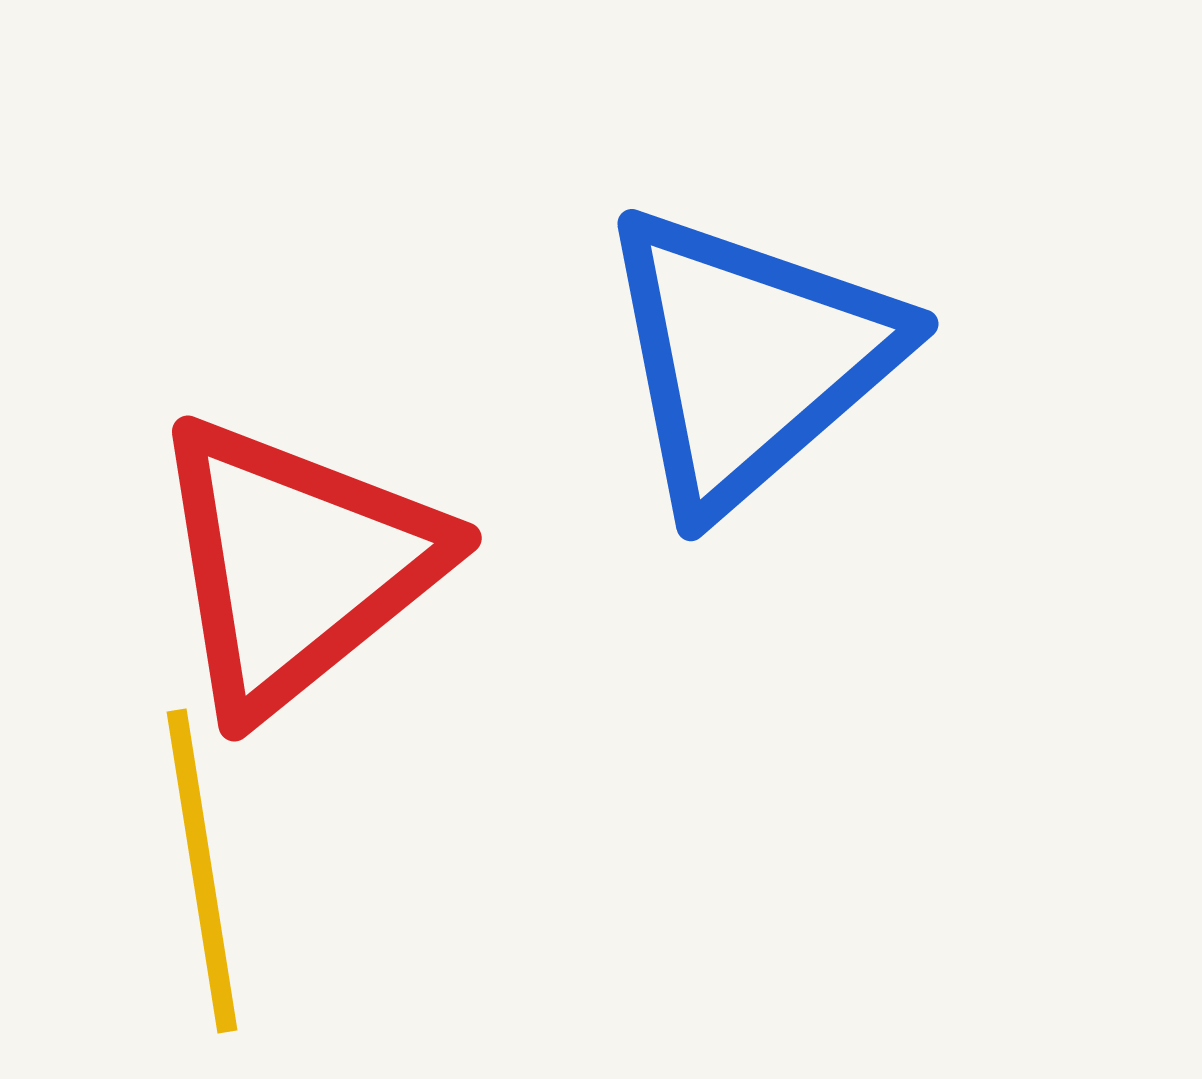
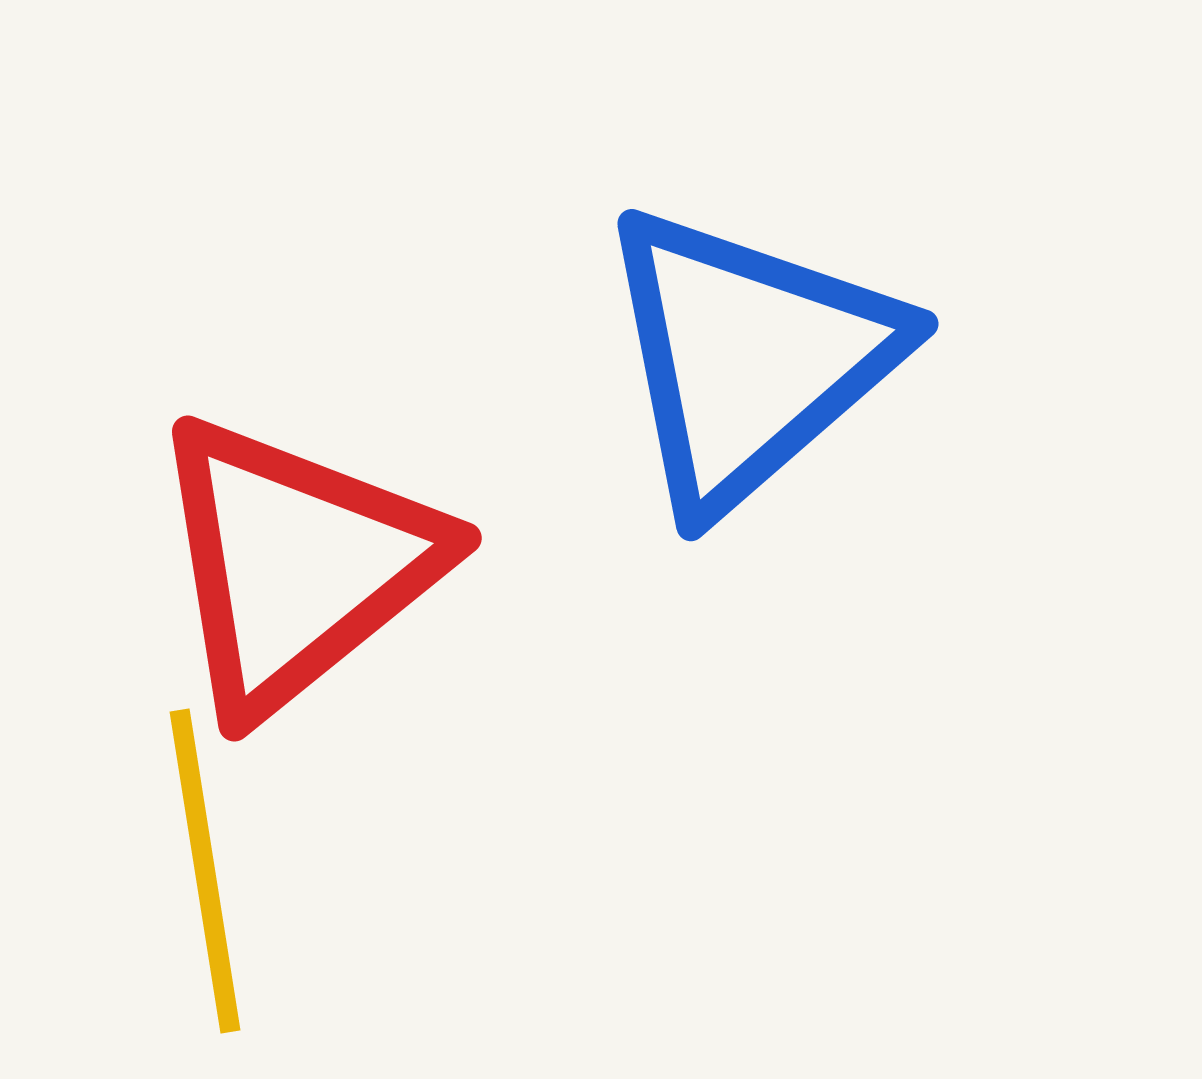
yellow line: moved 3 px right
